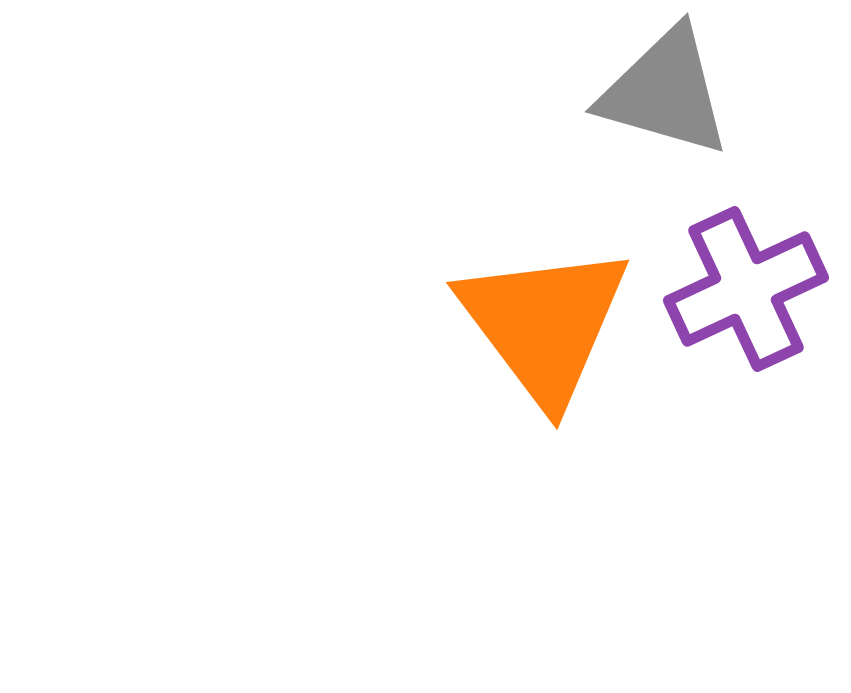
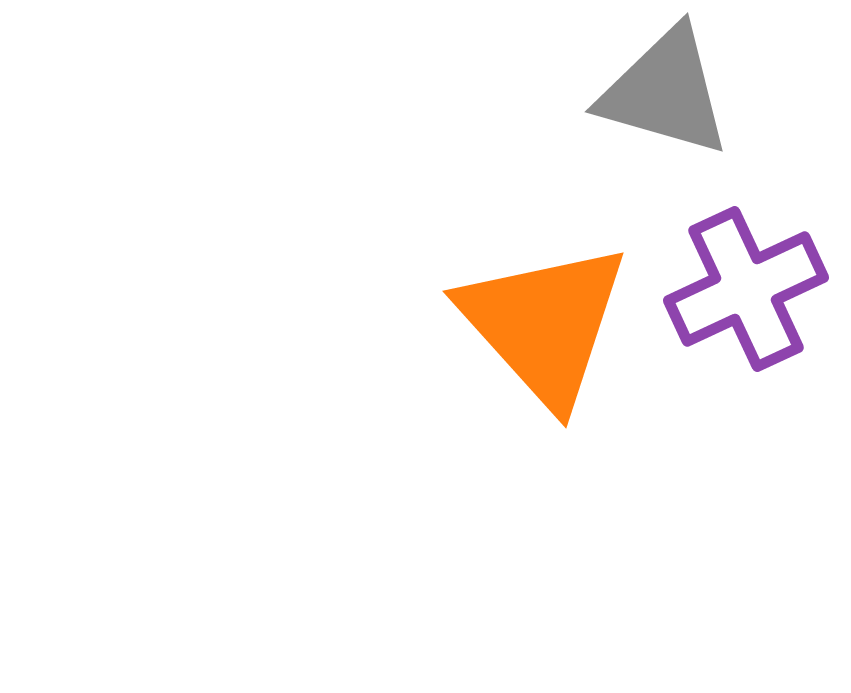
orange triangle: rotated 5 degrees counterclockwise
